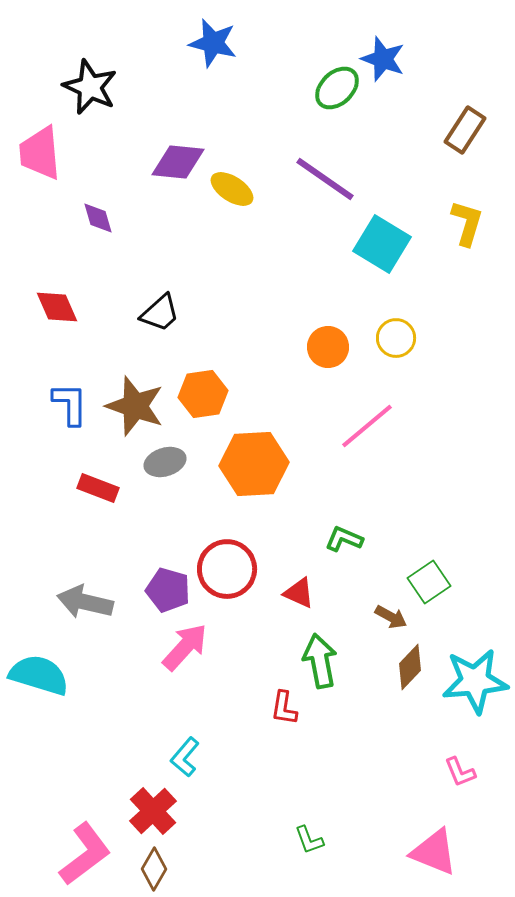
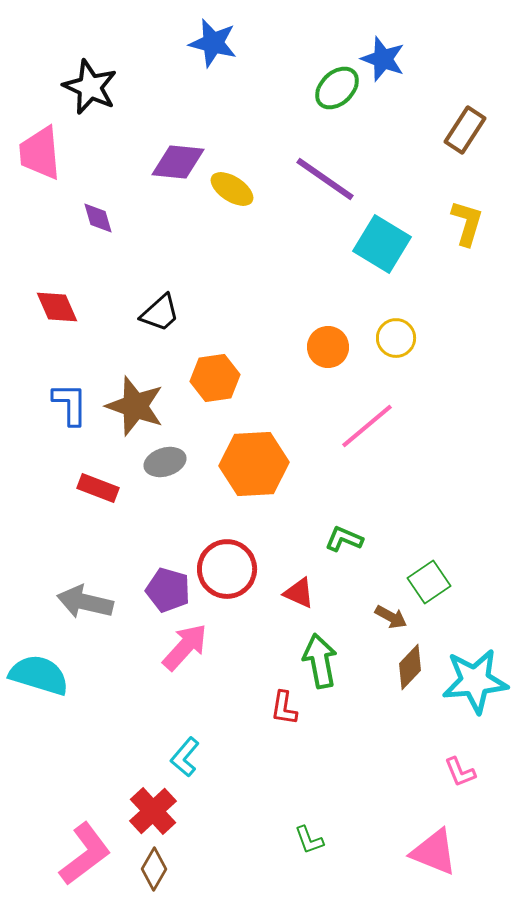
orange hexagon at (203, 394): moved 12 px right, 16 px up
